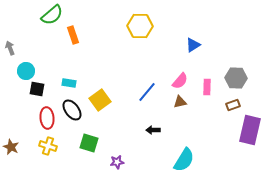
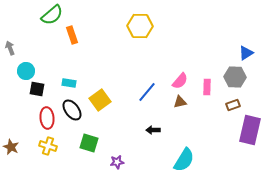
orange rectangle: moved 1 px left
blue triangle: moved 53 px right, 8 px down
gray hexagon: moved 1 px left, 1 px up
